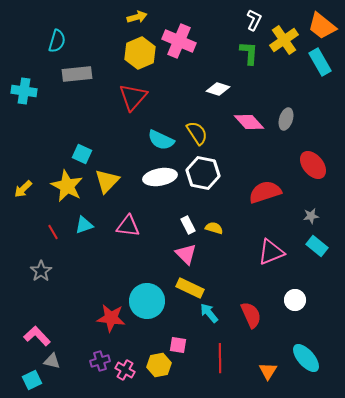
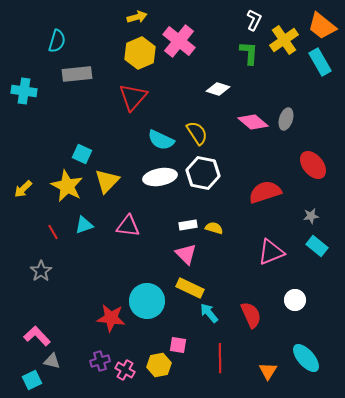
pink cross at (179, 41): rotated 16 degrees clockwise
pink diamond at (249, 122): moved 4 px right; rotated 8 degrees counterclockwise
white rectangle at (188, 225): rotated 72 degrees counterclockwise
